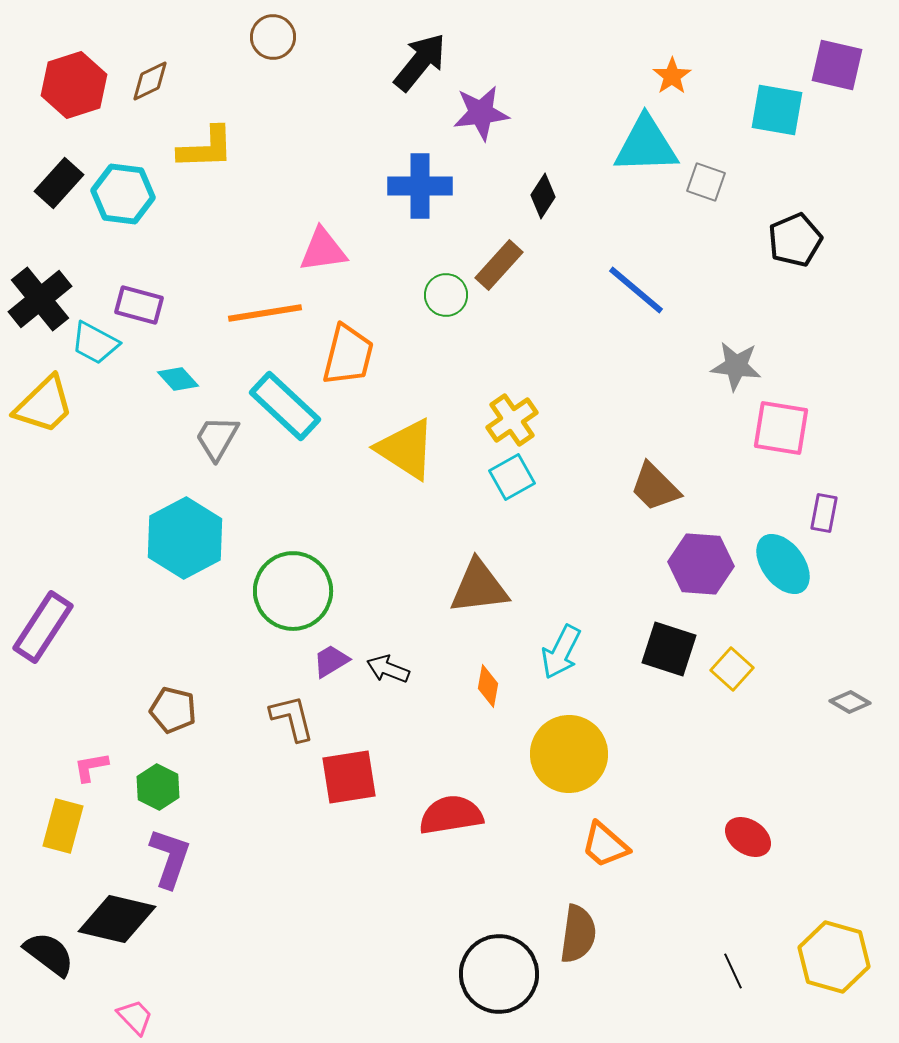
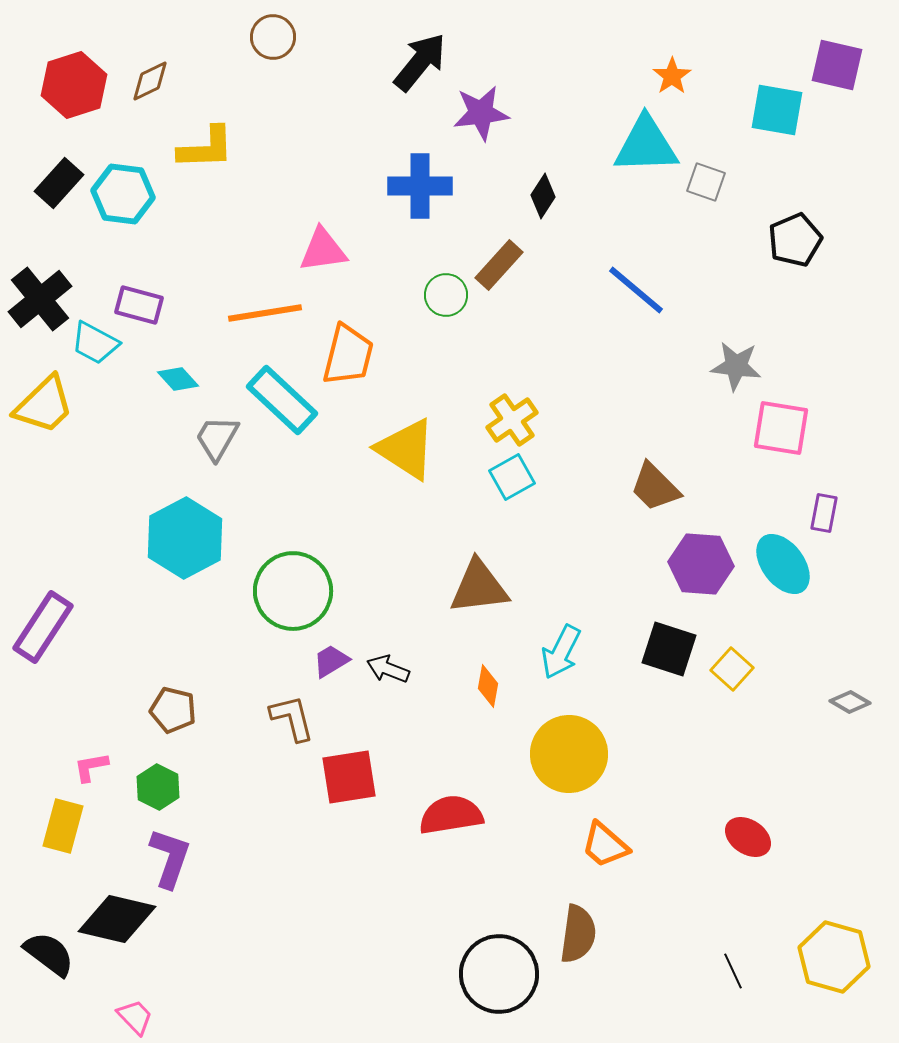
cyan rectangle at (285, 406): moved 3 px left, 6 px up
